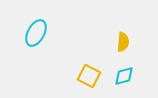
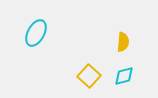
yellow square: rotated 15 degrees clockwise
